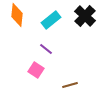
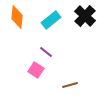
orange diamond: moved 2 px down
purple line: moved 3 px down
